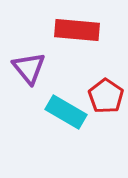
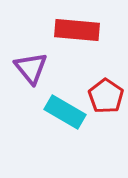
purple triangle: moved 2 px right
cyan rectangle: moved 1 px left
